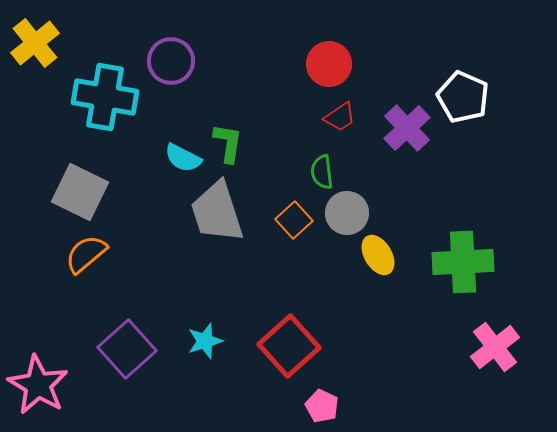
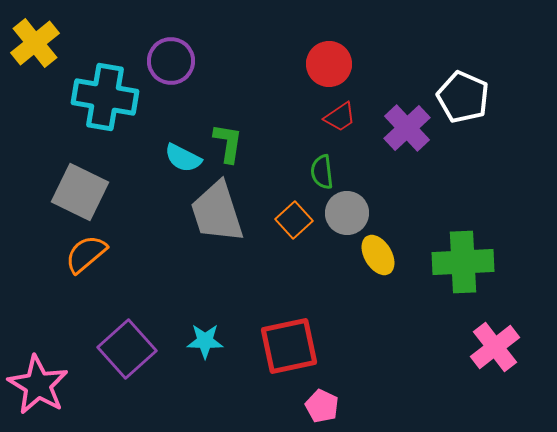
cyan star: rotated 18 degrees clockwise
red square: rotated 30 degrees clockwise
